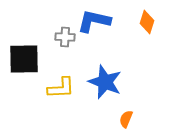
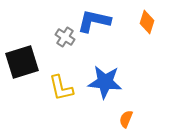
gray cross: rotated 30 degrees clockwise
black square: moved 2 px left, 3 px down; rotated 16 degrees counterclockwise
blue star: rotated 16 degrees counterclockwise
yellow L-shape: rotated 80 degrees clockwise
